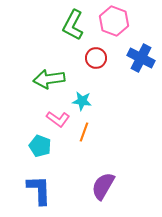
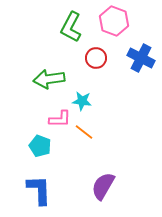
green L-shape: moved 2 px left, 2 px down
pink L-shape: moved 2 px right; rotated 35 degrees counterclockwise
orange line: rotated 72 degrees counterclockwise
